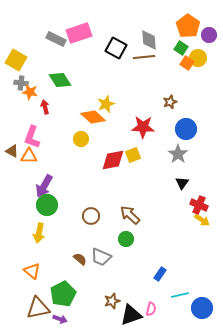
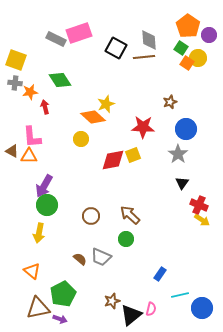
yellow square at (16, 60): rotated 10 degrees counterclockwise
gray cross at (21, 83): moved 6 px left
orange star at (30, 92): rotated 21 degrees counterclockwise
pink L-shape at (32, 137): rotated 25 degrees counterclockwise
black triangle at (131, 315): rotated 20 degrees counterclockwise
